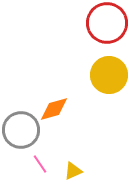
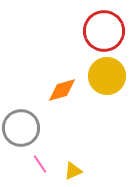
red circle: moved 3 px left, 8 px down
yellow circle: moved 2 px left, 1 px down
orange diamond: moved 8 px right, 19 px up
gray circle: moved 2 px up
